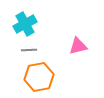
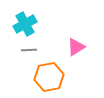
pink triangle: moved 2 px left, 1 px down; rotated 18 degrees counterclockwise
orange hexagon: moved 10 px right
